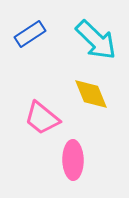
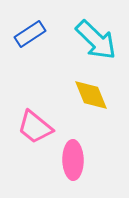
yellow diamond: moved 1 px down
pink trapezoid: moved 7 px left, 9 px down
